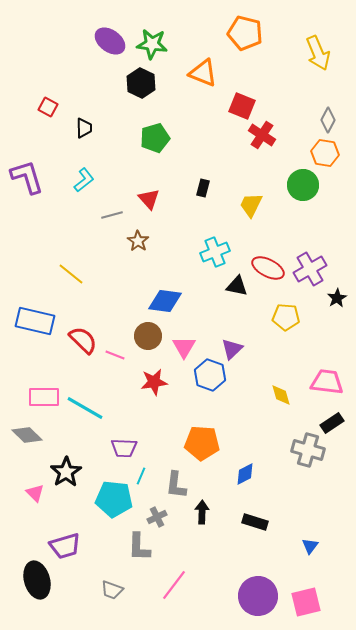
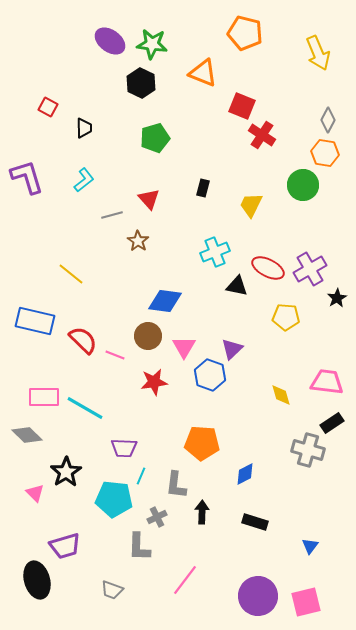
pink line at (174, 585): moved 11 px right, 5 px up
